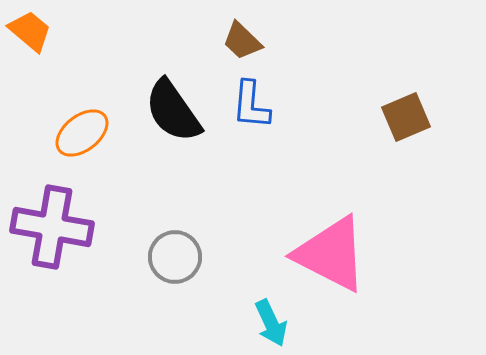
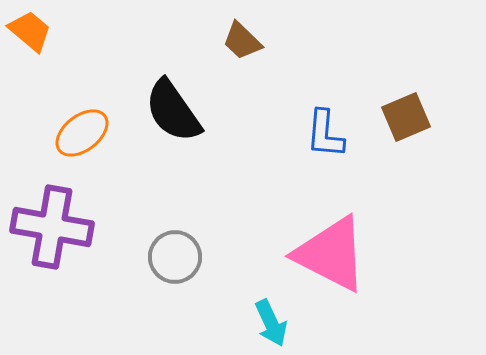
blue L-shape: moved 74 px right, 29 px down
